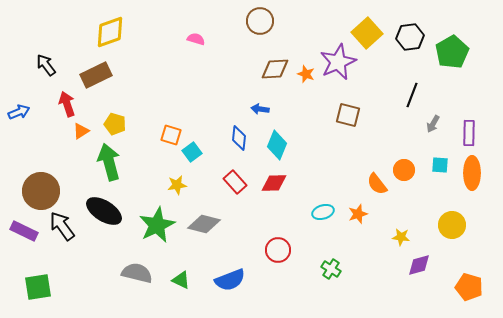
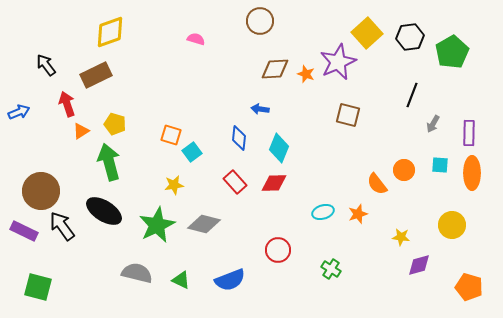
cyan diamond at (277, 145): moved 2 px right, 3 px down
yellow star at (177, 185): moved 3 px left
green square at (38, 287): rotated 24 degrees clockwise
